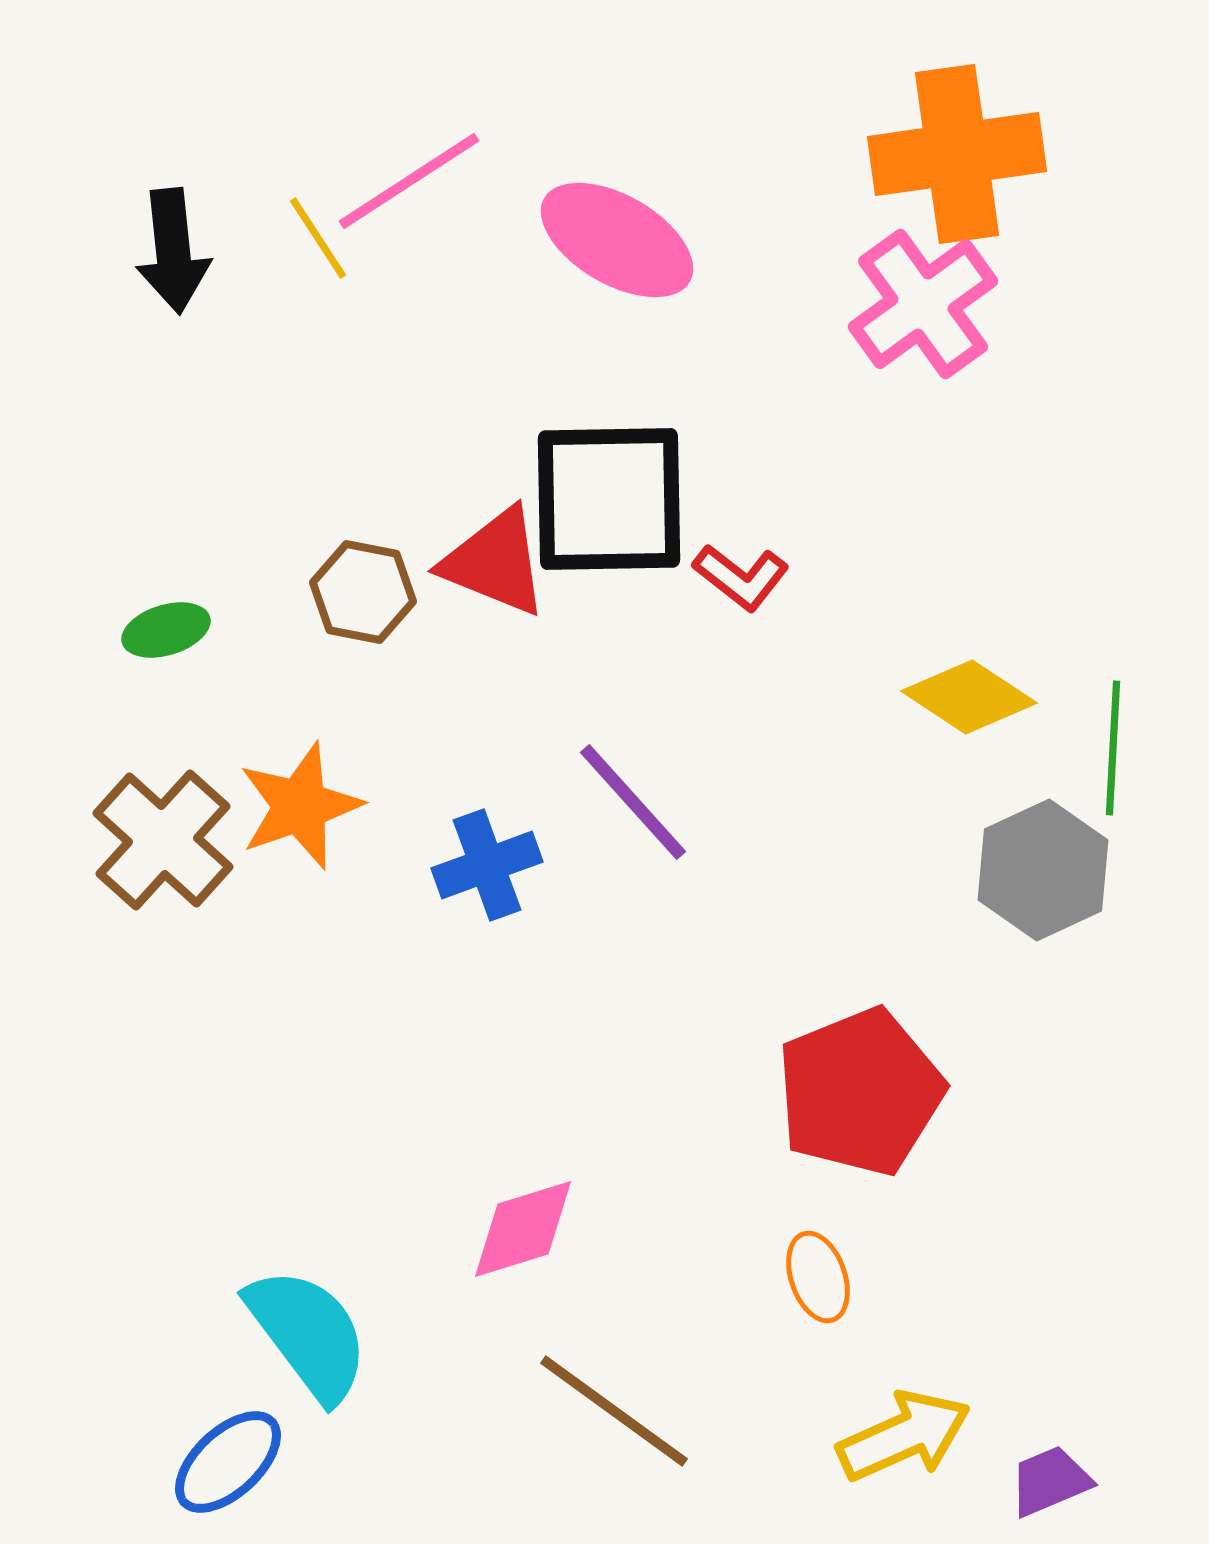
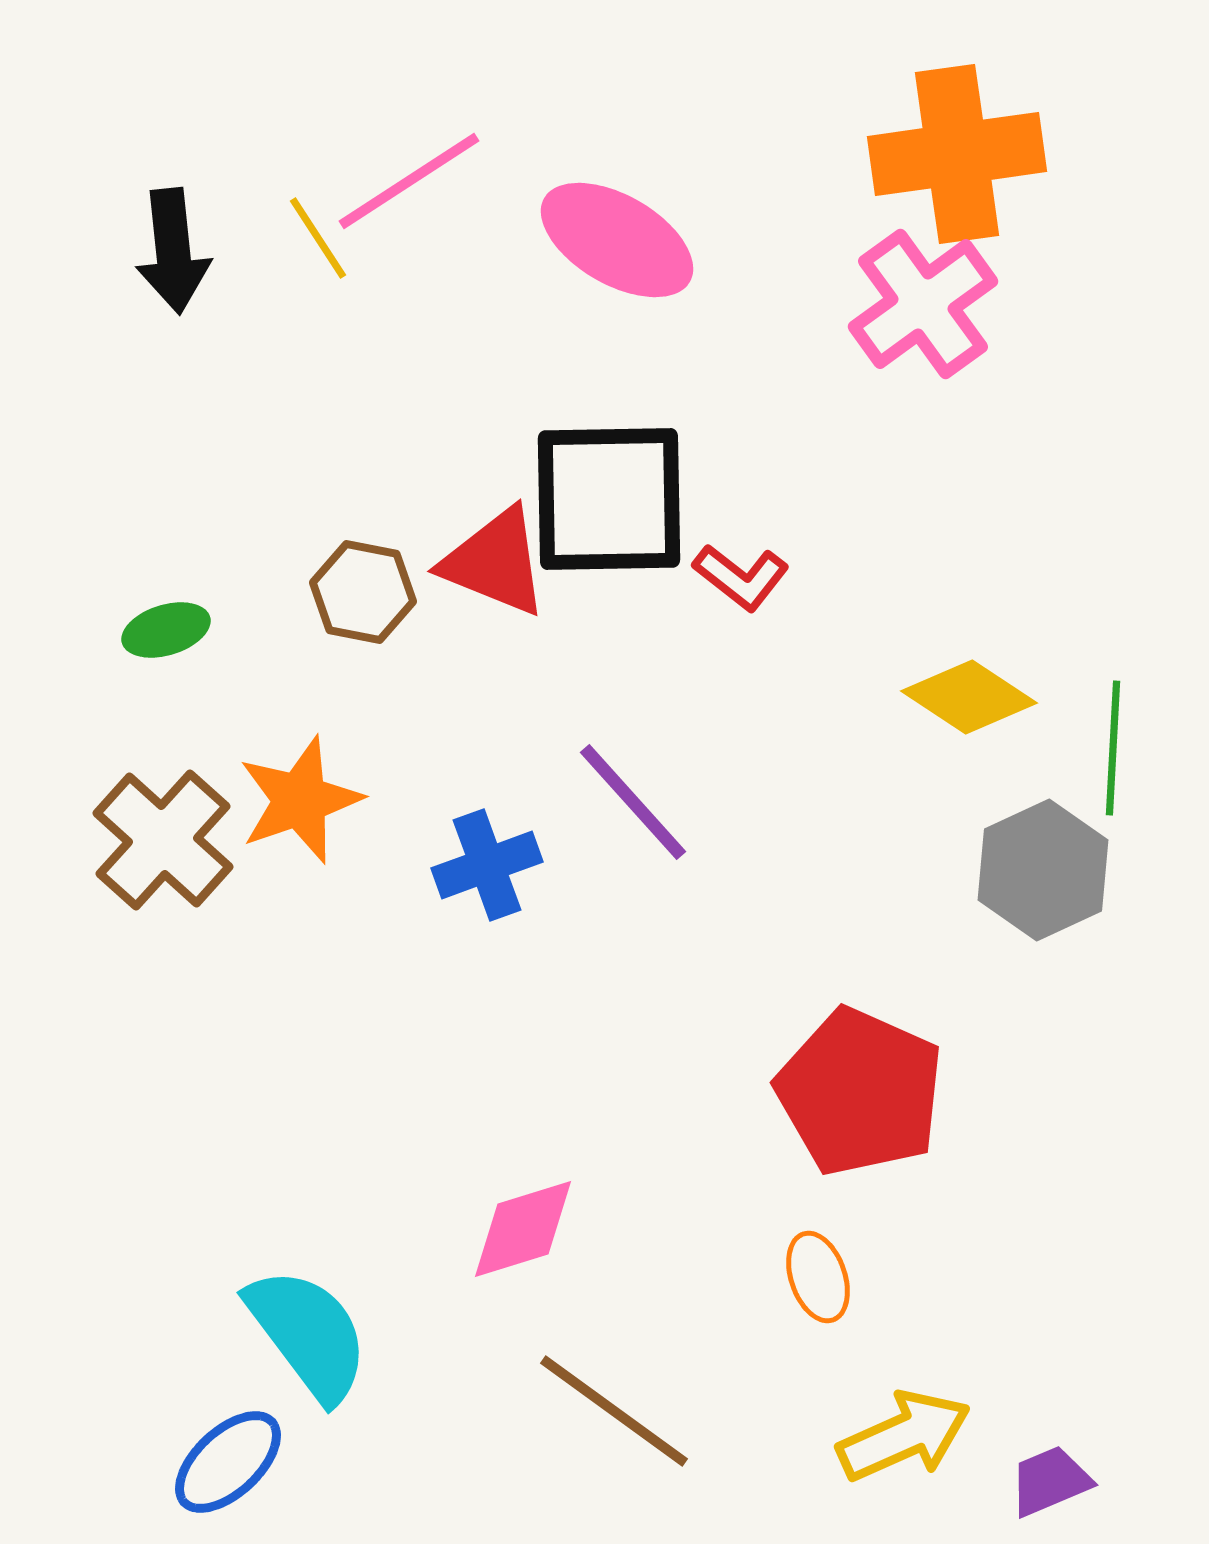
orange star: moved 6 px up
red pentagon: rotated 26 degrees counterclockwise
